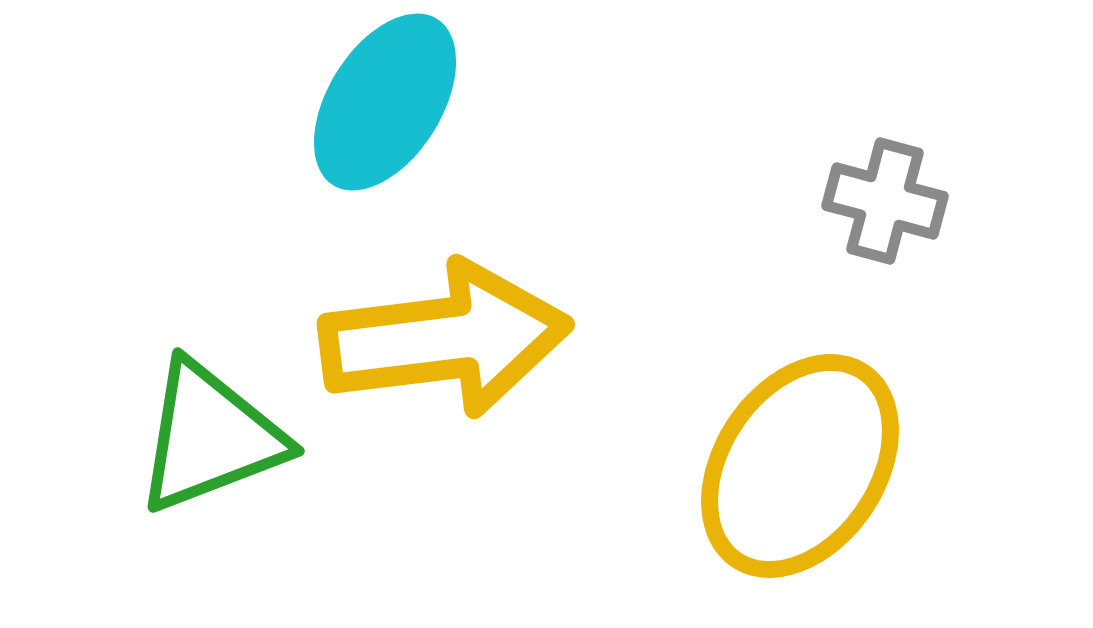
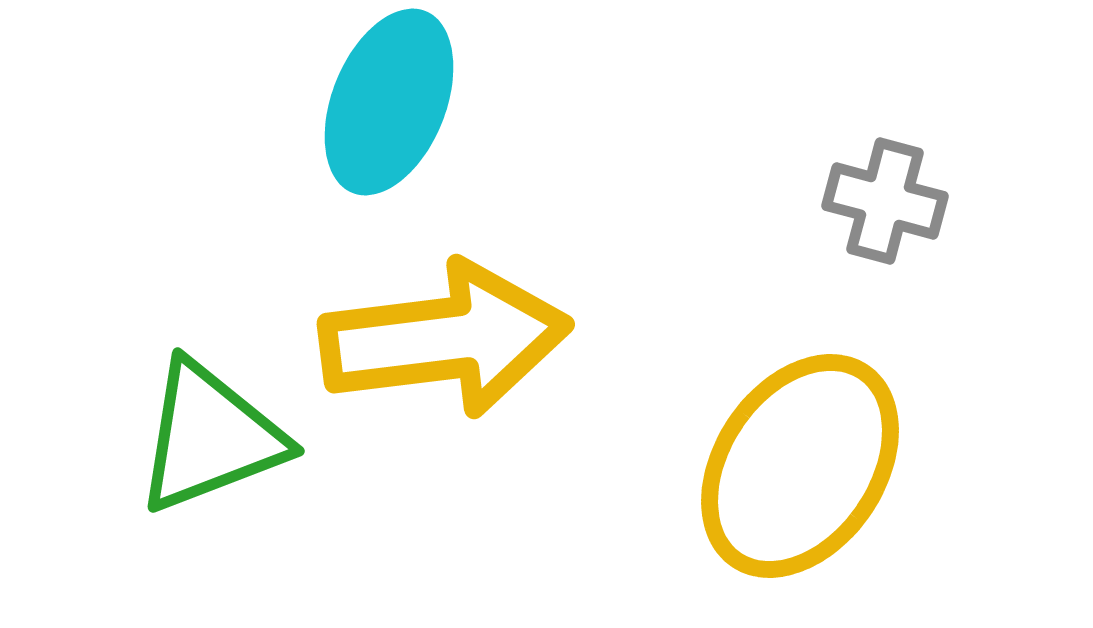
cyan ellipse: moved 4 px right; rotated 10 degrees counterclockwise
